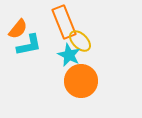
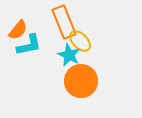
orange semicircle: moved 1 px down
